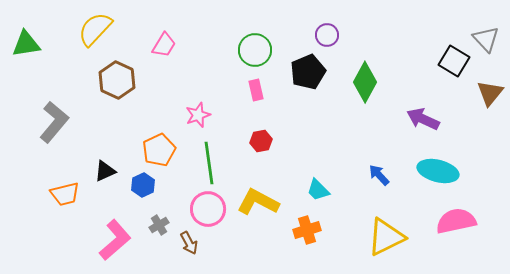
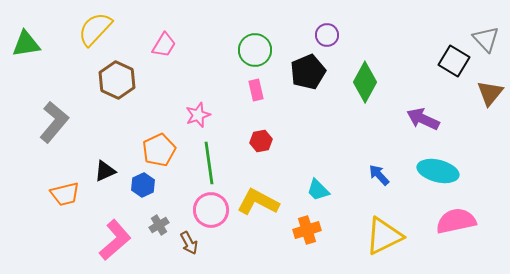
pink circle: moved 3 px right, 1 px down
yellow triangle: moved 2 px left, 1 px up
